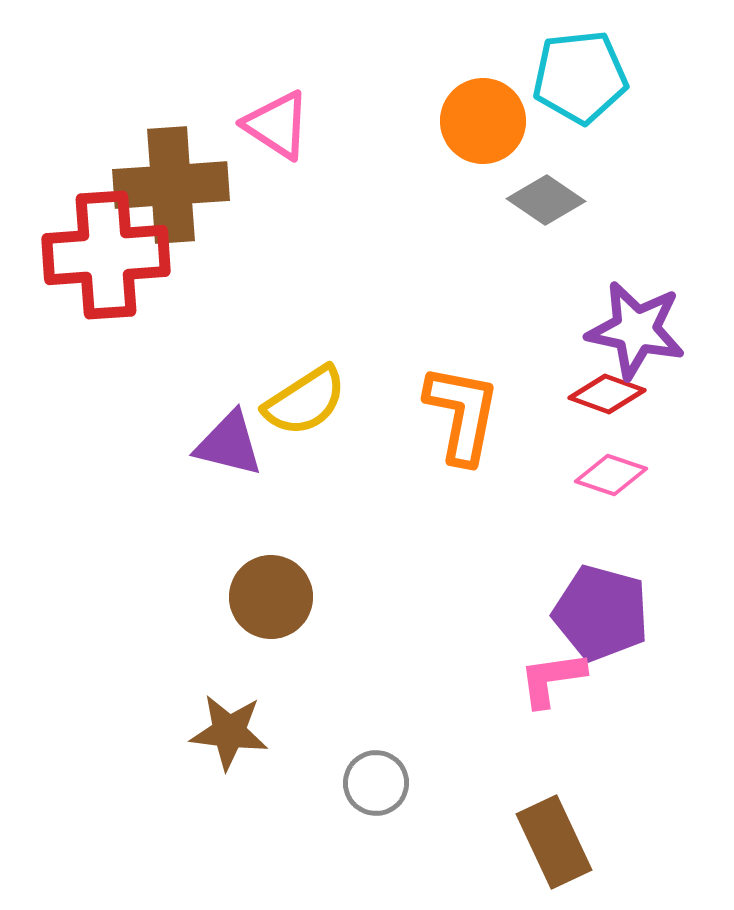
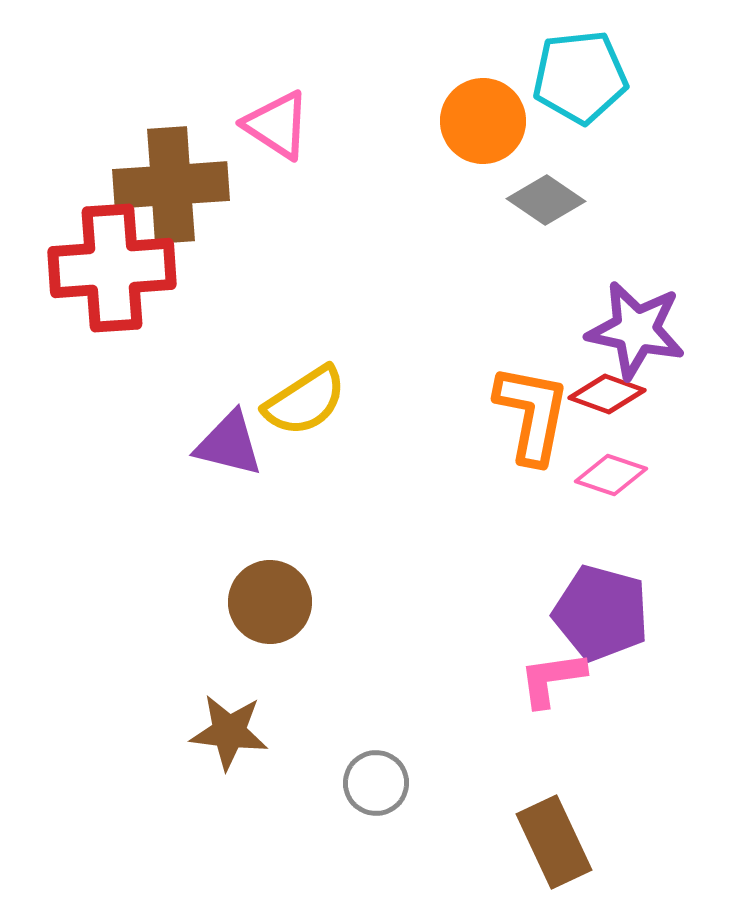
red cross: moved 6 px right, 13 px down
orange L-shape: moved 70 px right
brown circle: moved 1 px left, 5 px down
